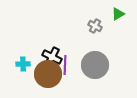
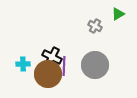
purple line: moved 1 px left, 1 px down
